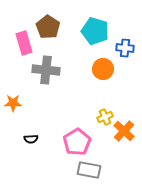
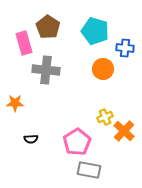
orange star: moved 2 px right
